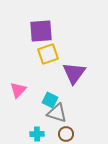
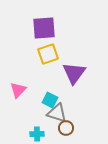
purple square: moved 3 px right, 3 px up
brown circle: moved 6 px up
